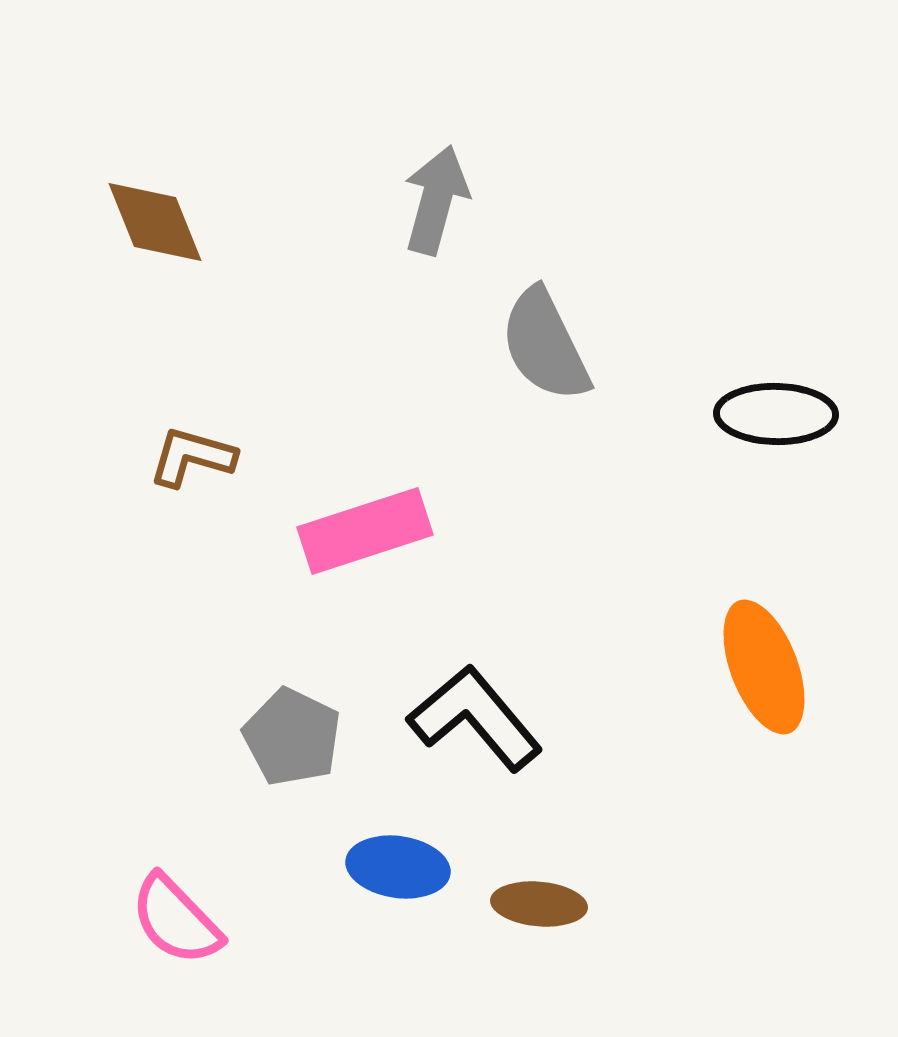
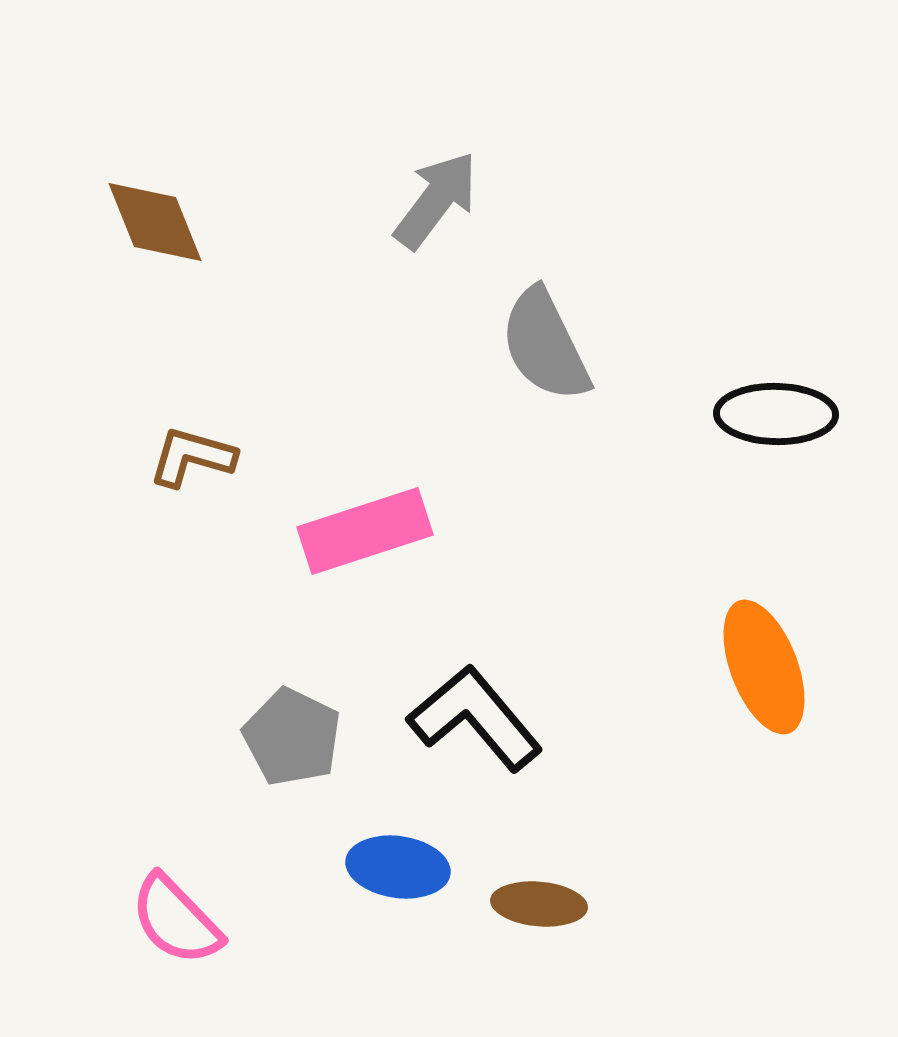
gray arrow: rotated 22 degrees clockwise
